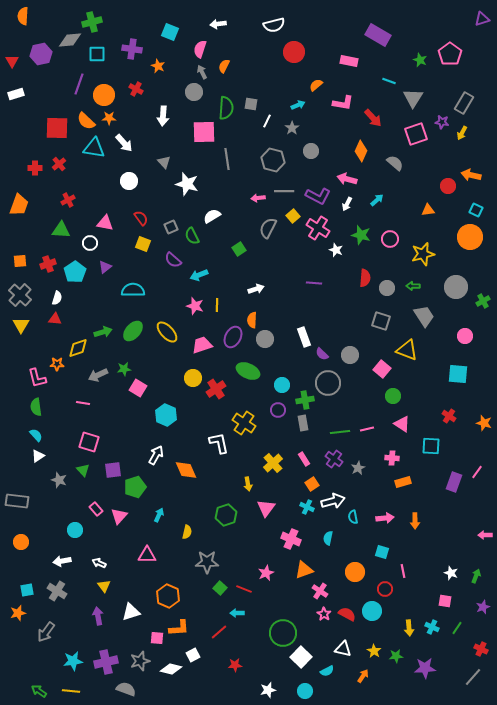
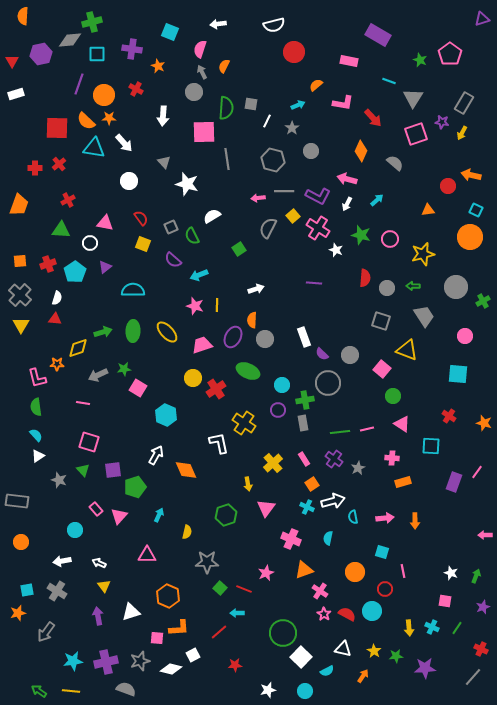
green ellipse at (133, 331): rotated 40 degrees counterclockwise
